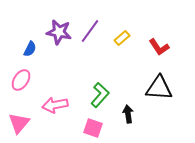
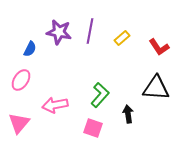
purple line: rotated 25 degrees counterclockwise
black triangle: moved 3 px left
